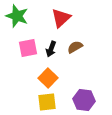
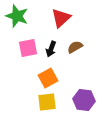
orange square: rotated 18 degrees clockwise
